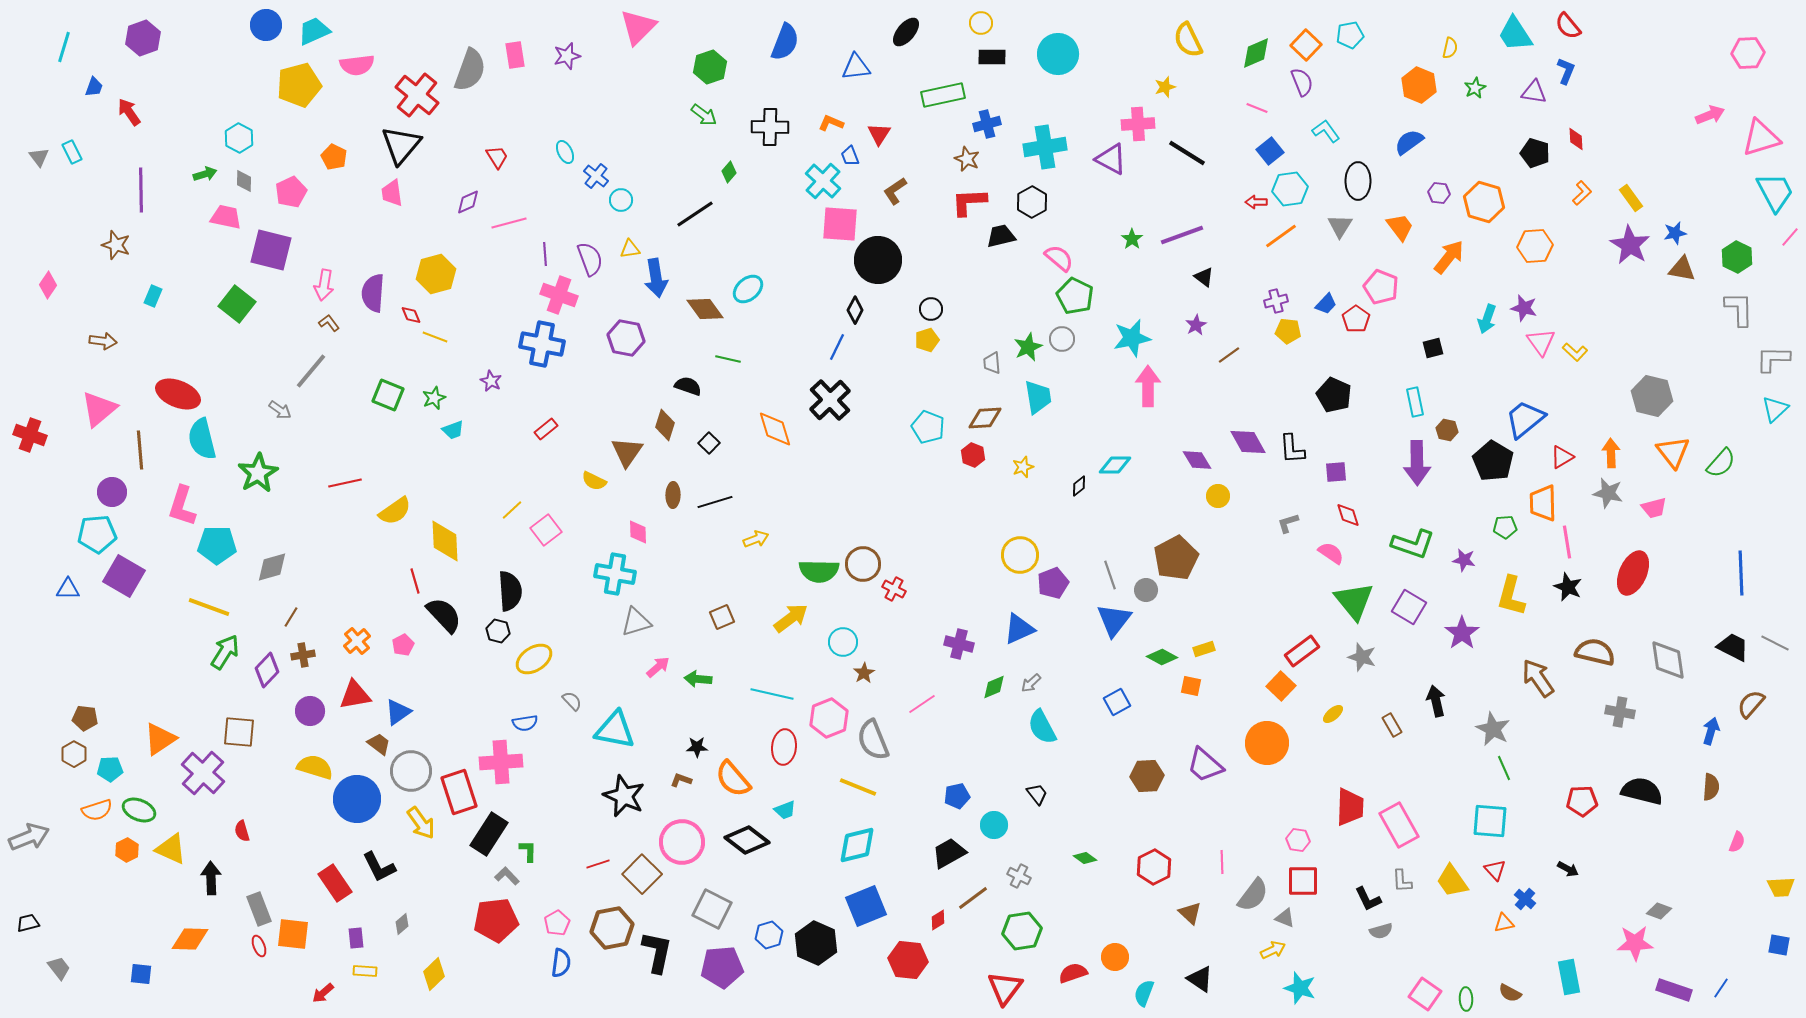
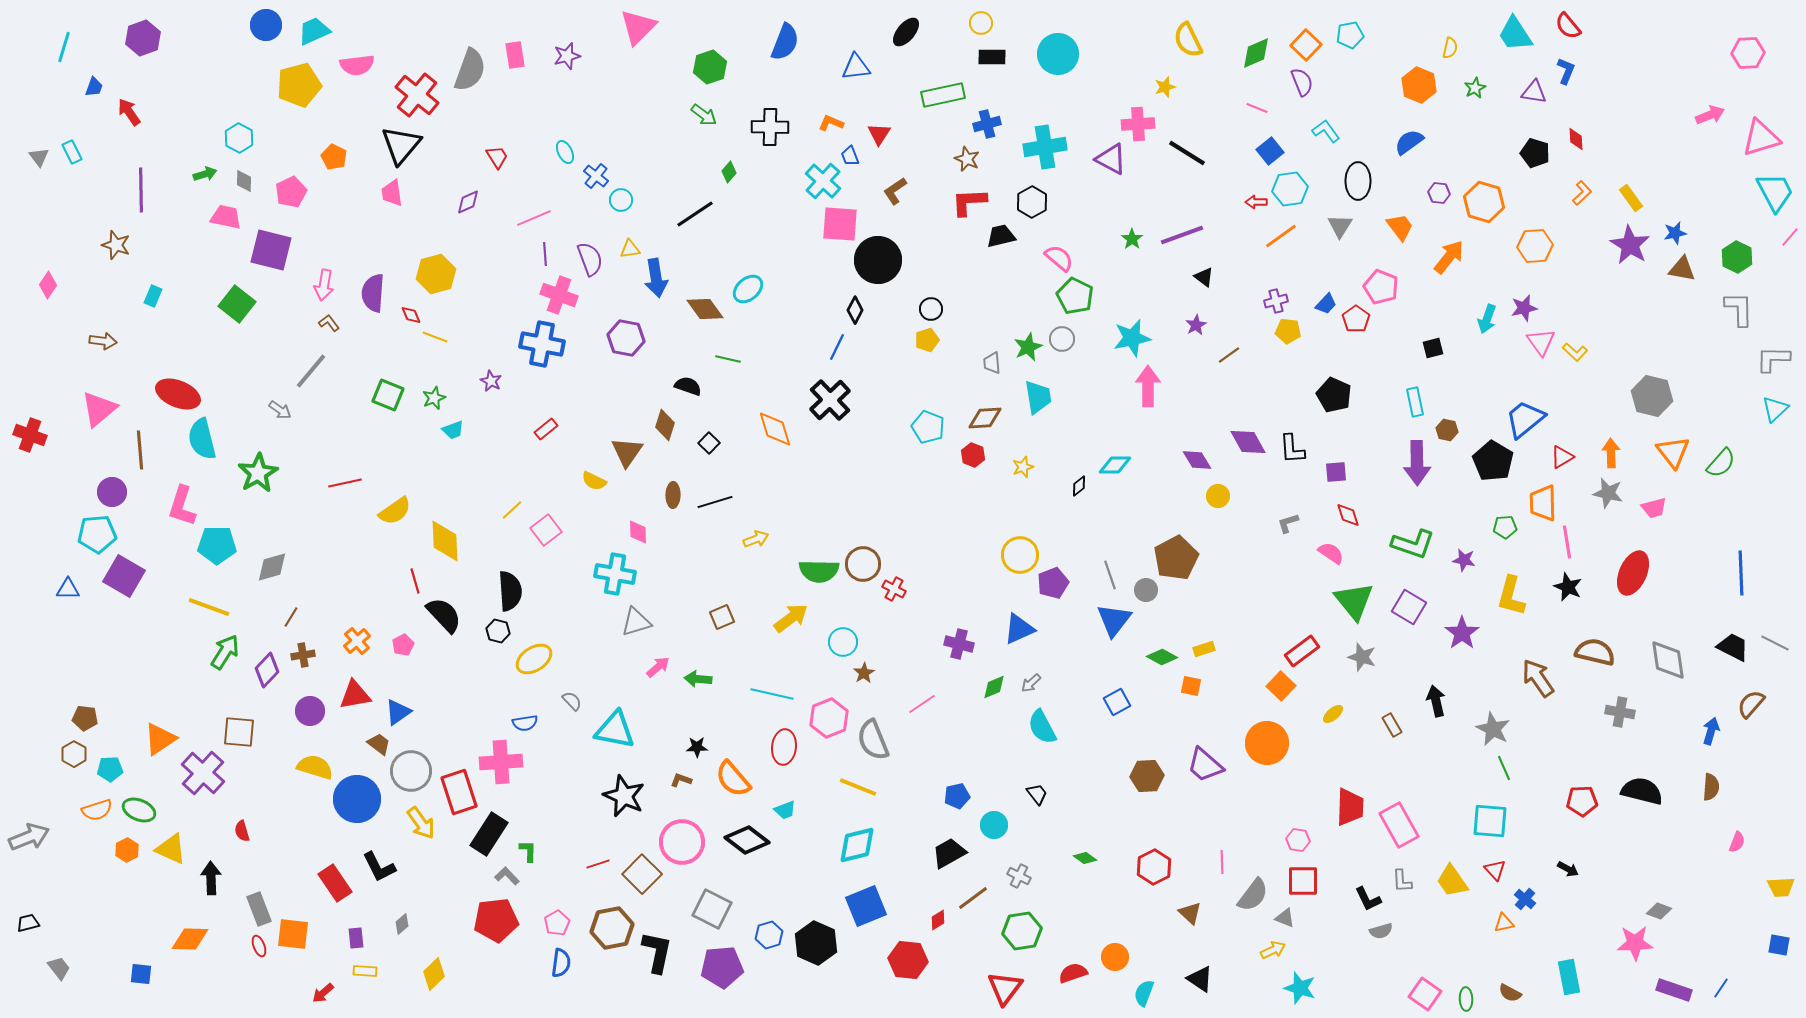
pink line at (509, 223): moved 25 px right, 5 px up; rotated 8 degrees counterclockwise
purple star at (1524, 308): rotated 28 degrees counterclockwise
